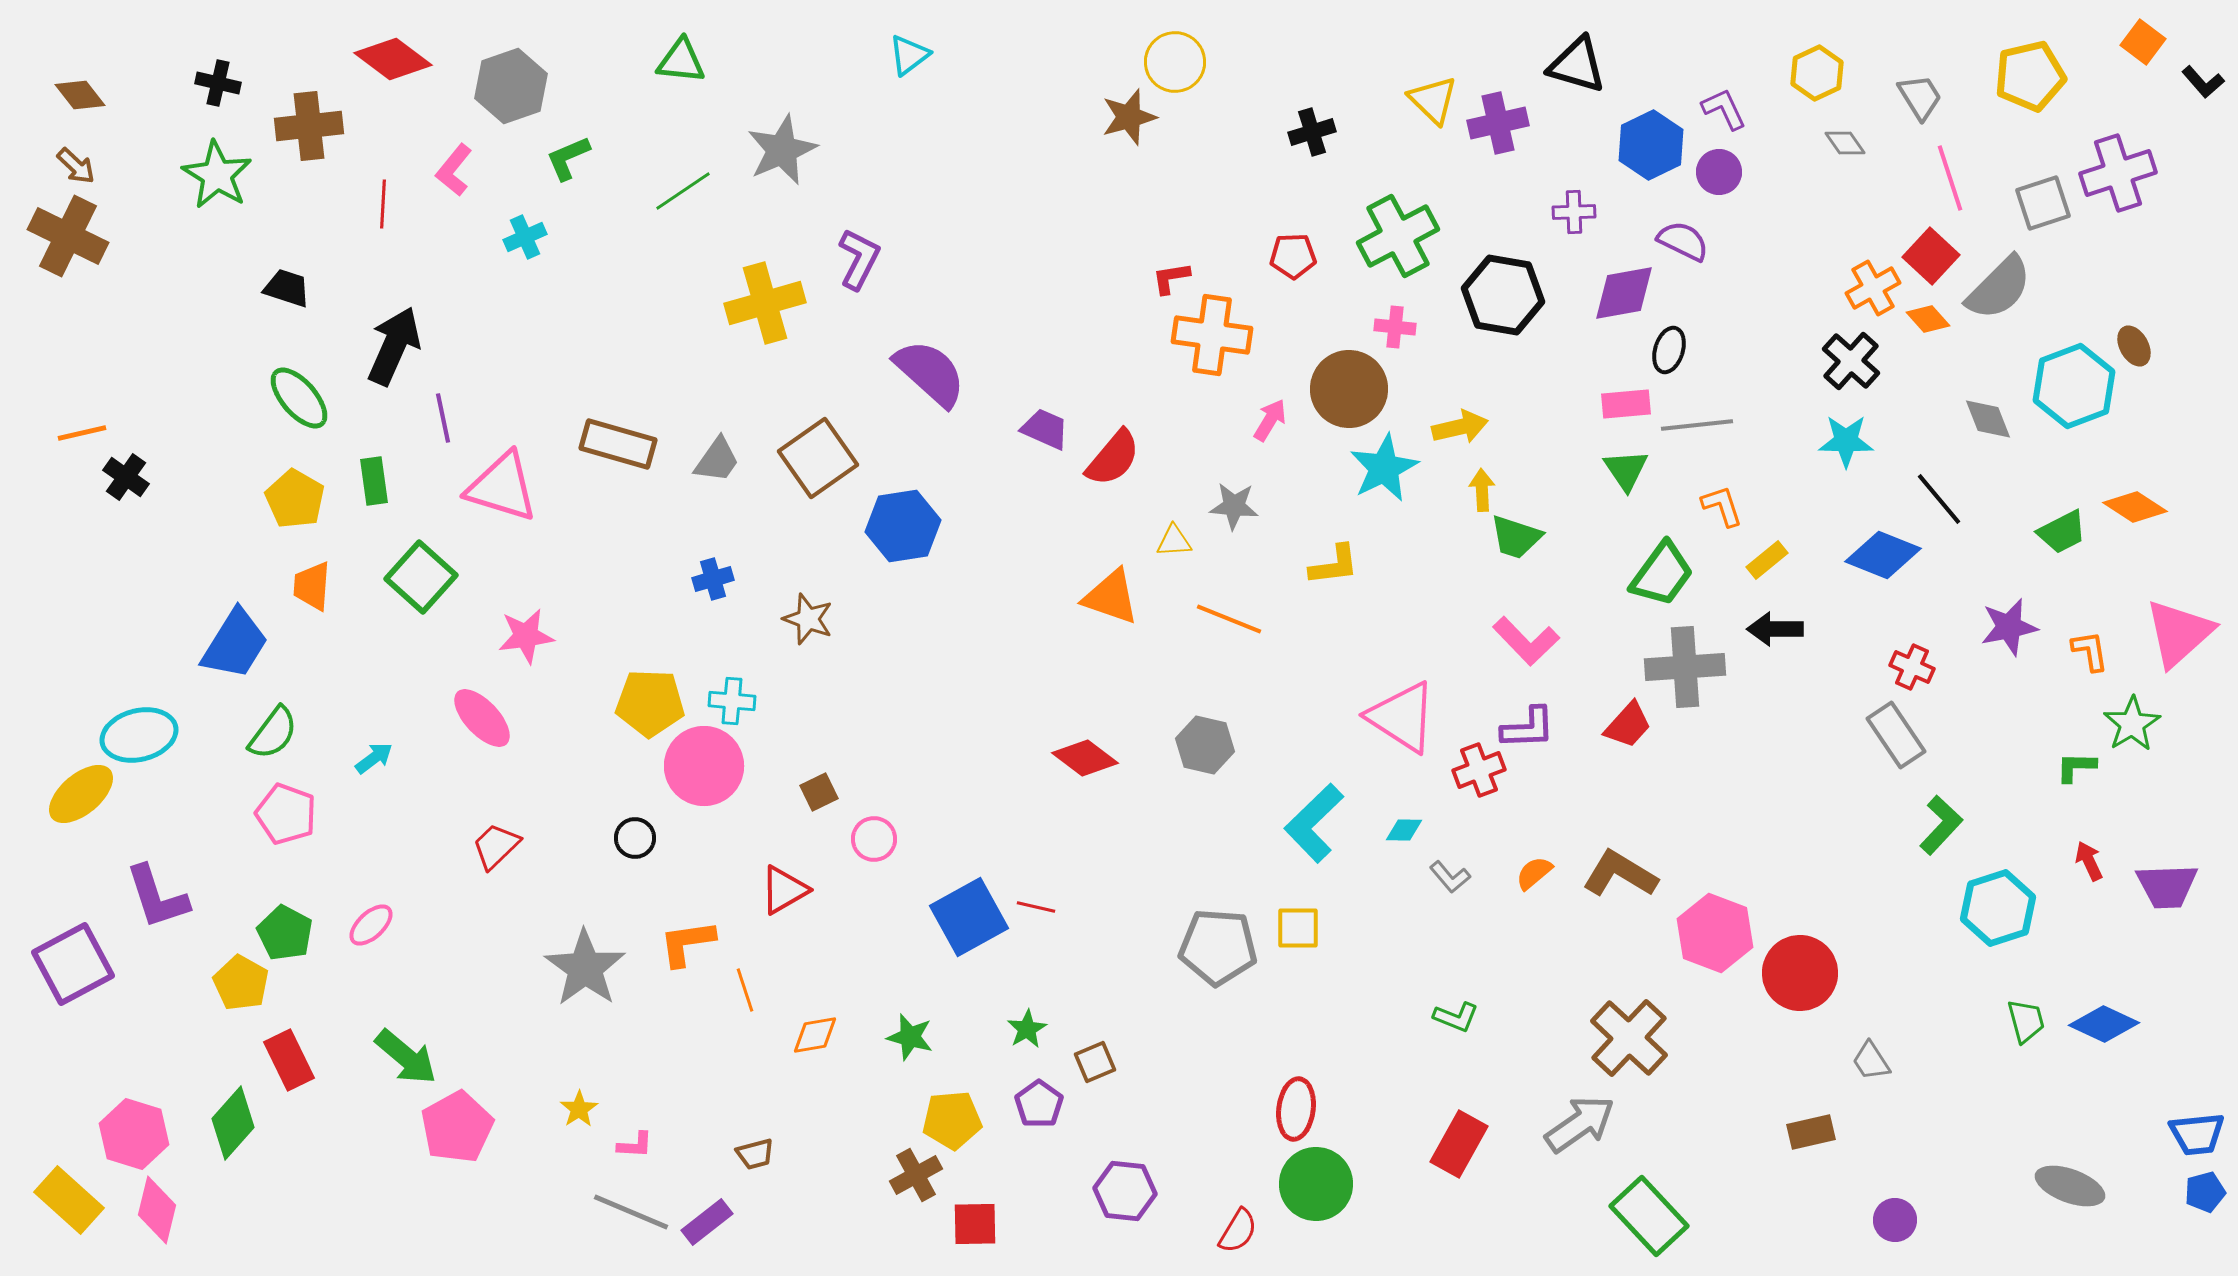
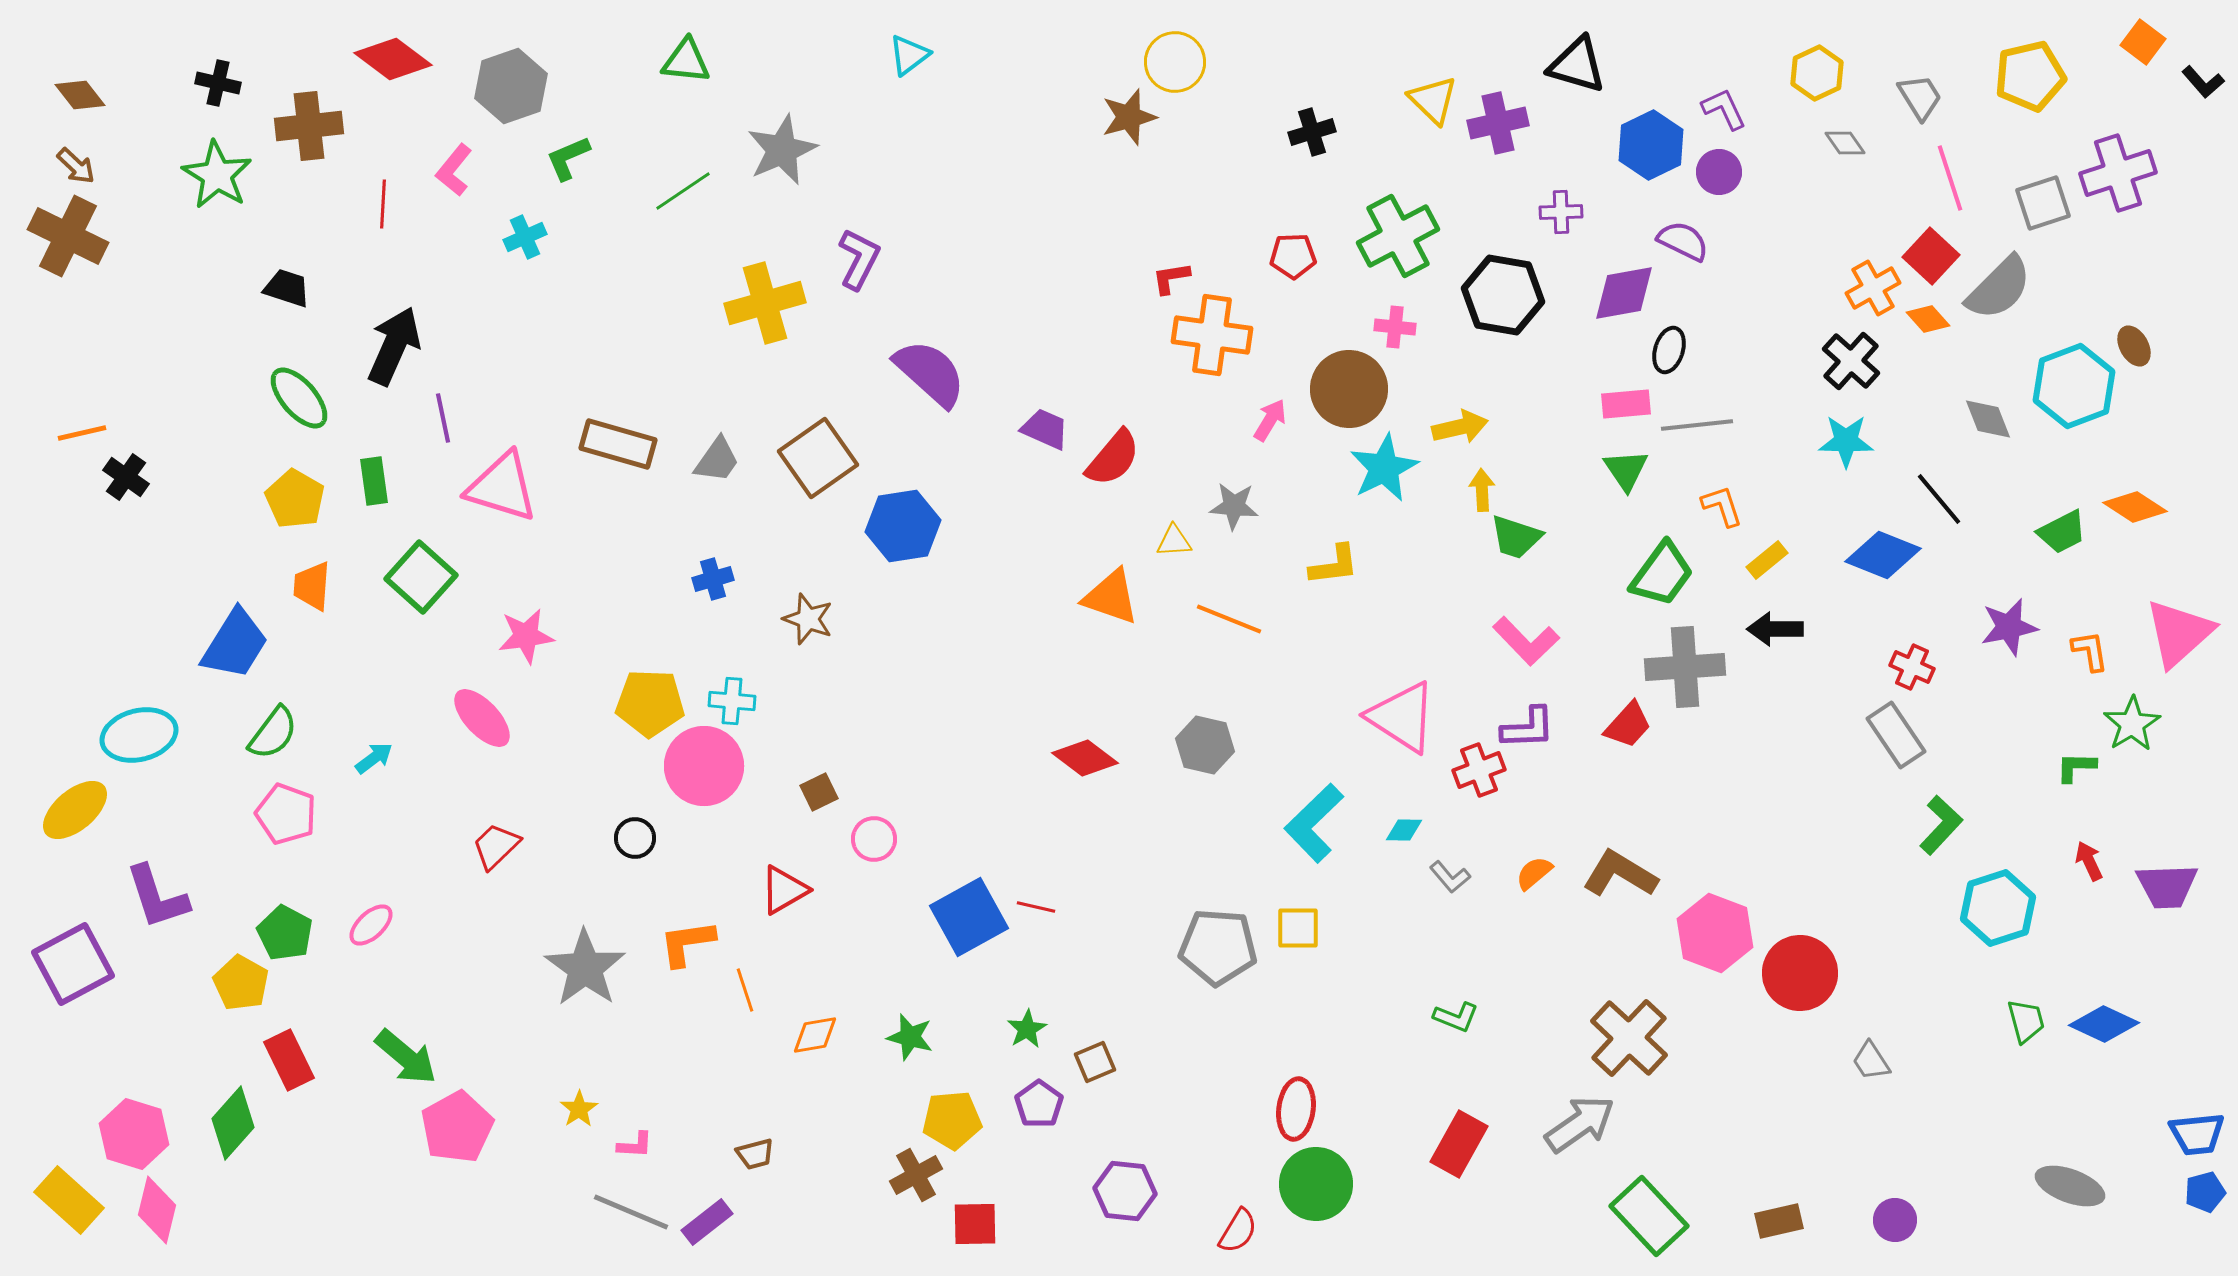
green triangle at (681, 61): moved 5 px right
purple cross at (1574, 212): moved 13 px left
yellow ellipse at (81, 794): moved 6 px left, 16 px down
brown rectangle at (1811, 1132): moved 32 px left, 89 px down
